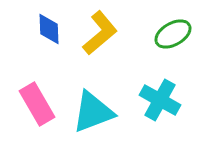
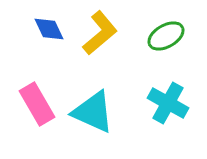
blue diamond: rotated 24 degrees counterclockwise
green ellipse: moved 7 px left, 2 px down
cyan cross: moved 8 px right, 3 px down
cyan triangle: rotated 45 degrees clockwise
